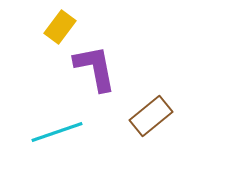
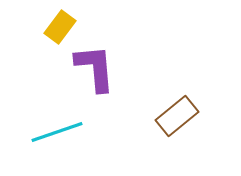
purple L-shape: rotated 6 degrees clockwise
brown rectangle: moved 26 px right
